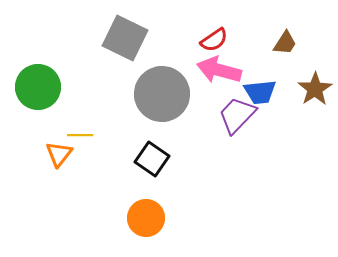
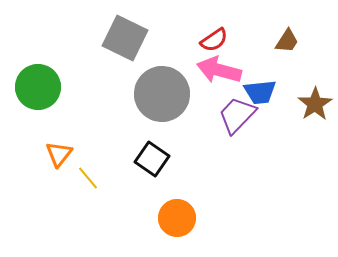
brown trapezoid: moved 2 px right, 2 px up
brown star: moved 15 px down
yellow line: moved 8 px right, 43 px down; rotated 50 degrees clockwise
orange circle: moved 31 px right
